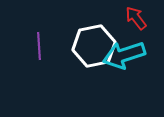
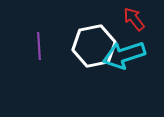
red arrow: moved 2 px left, 1 px down
